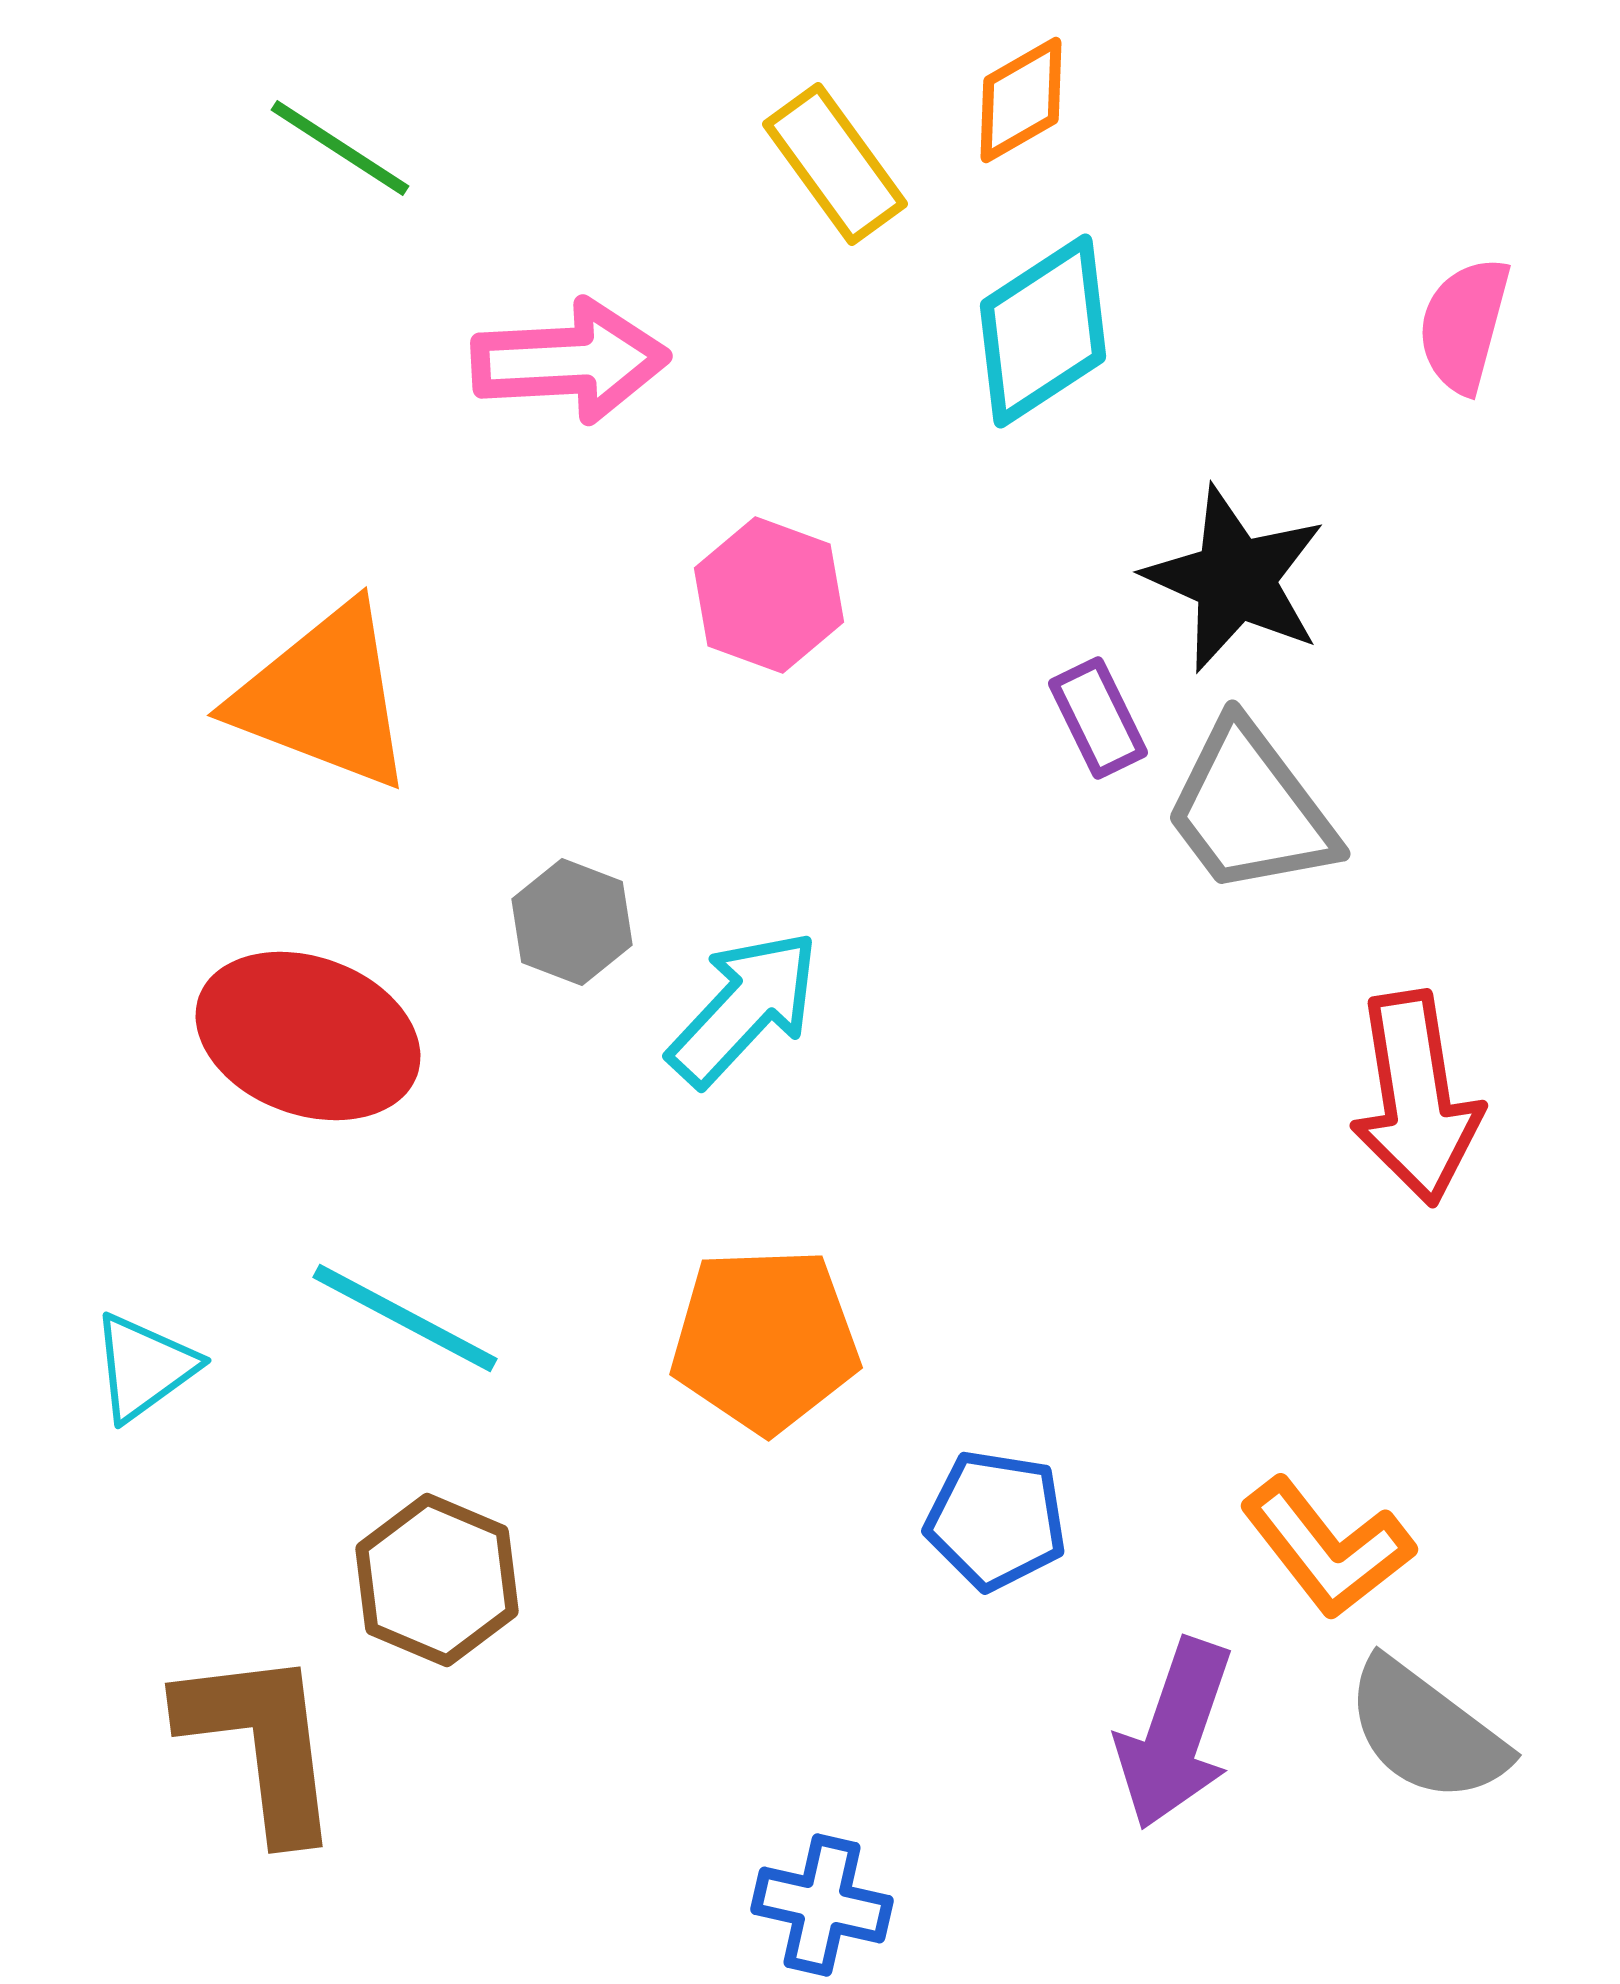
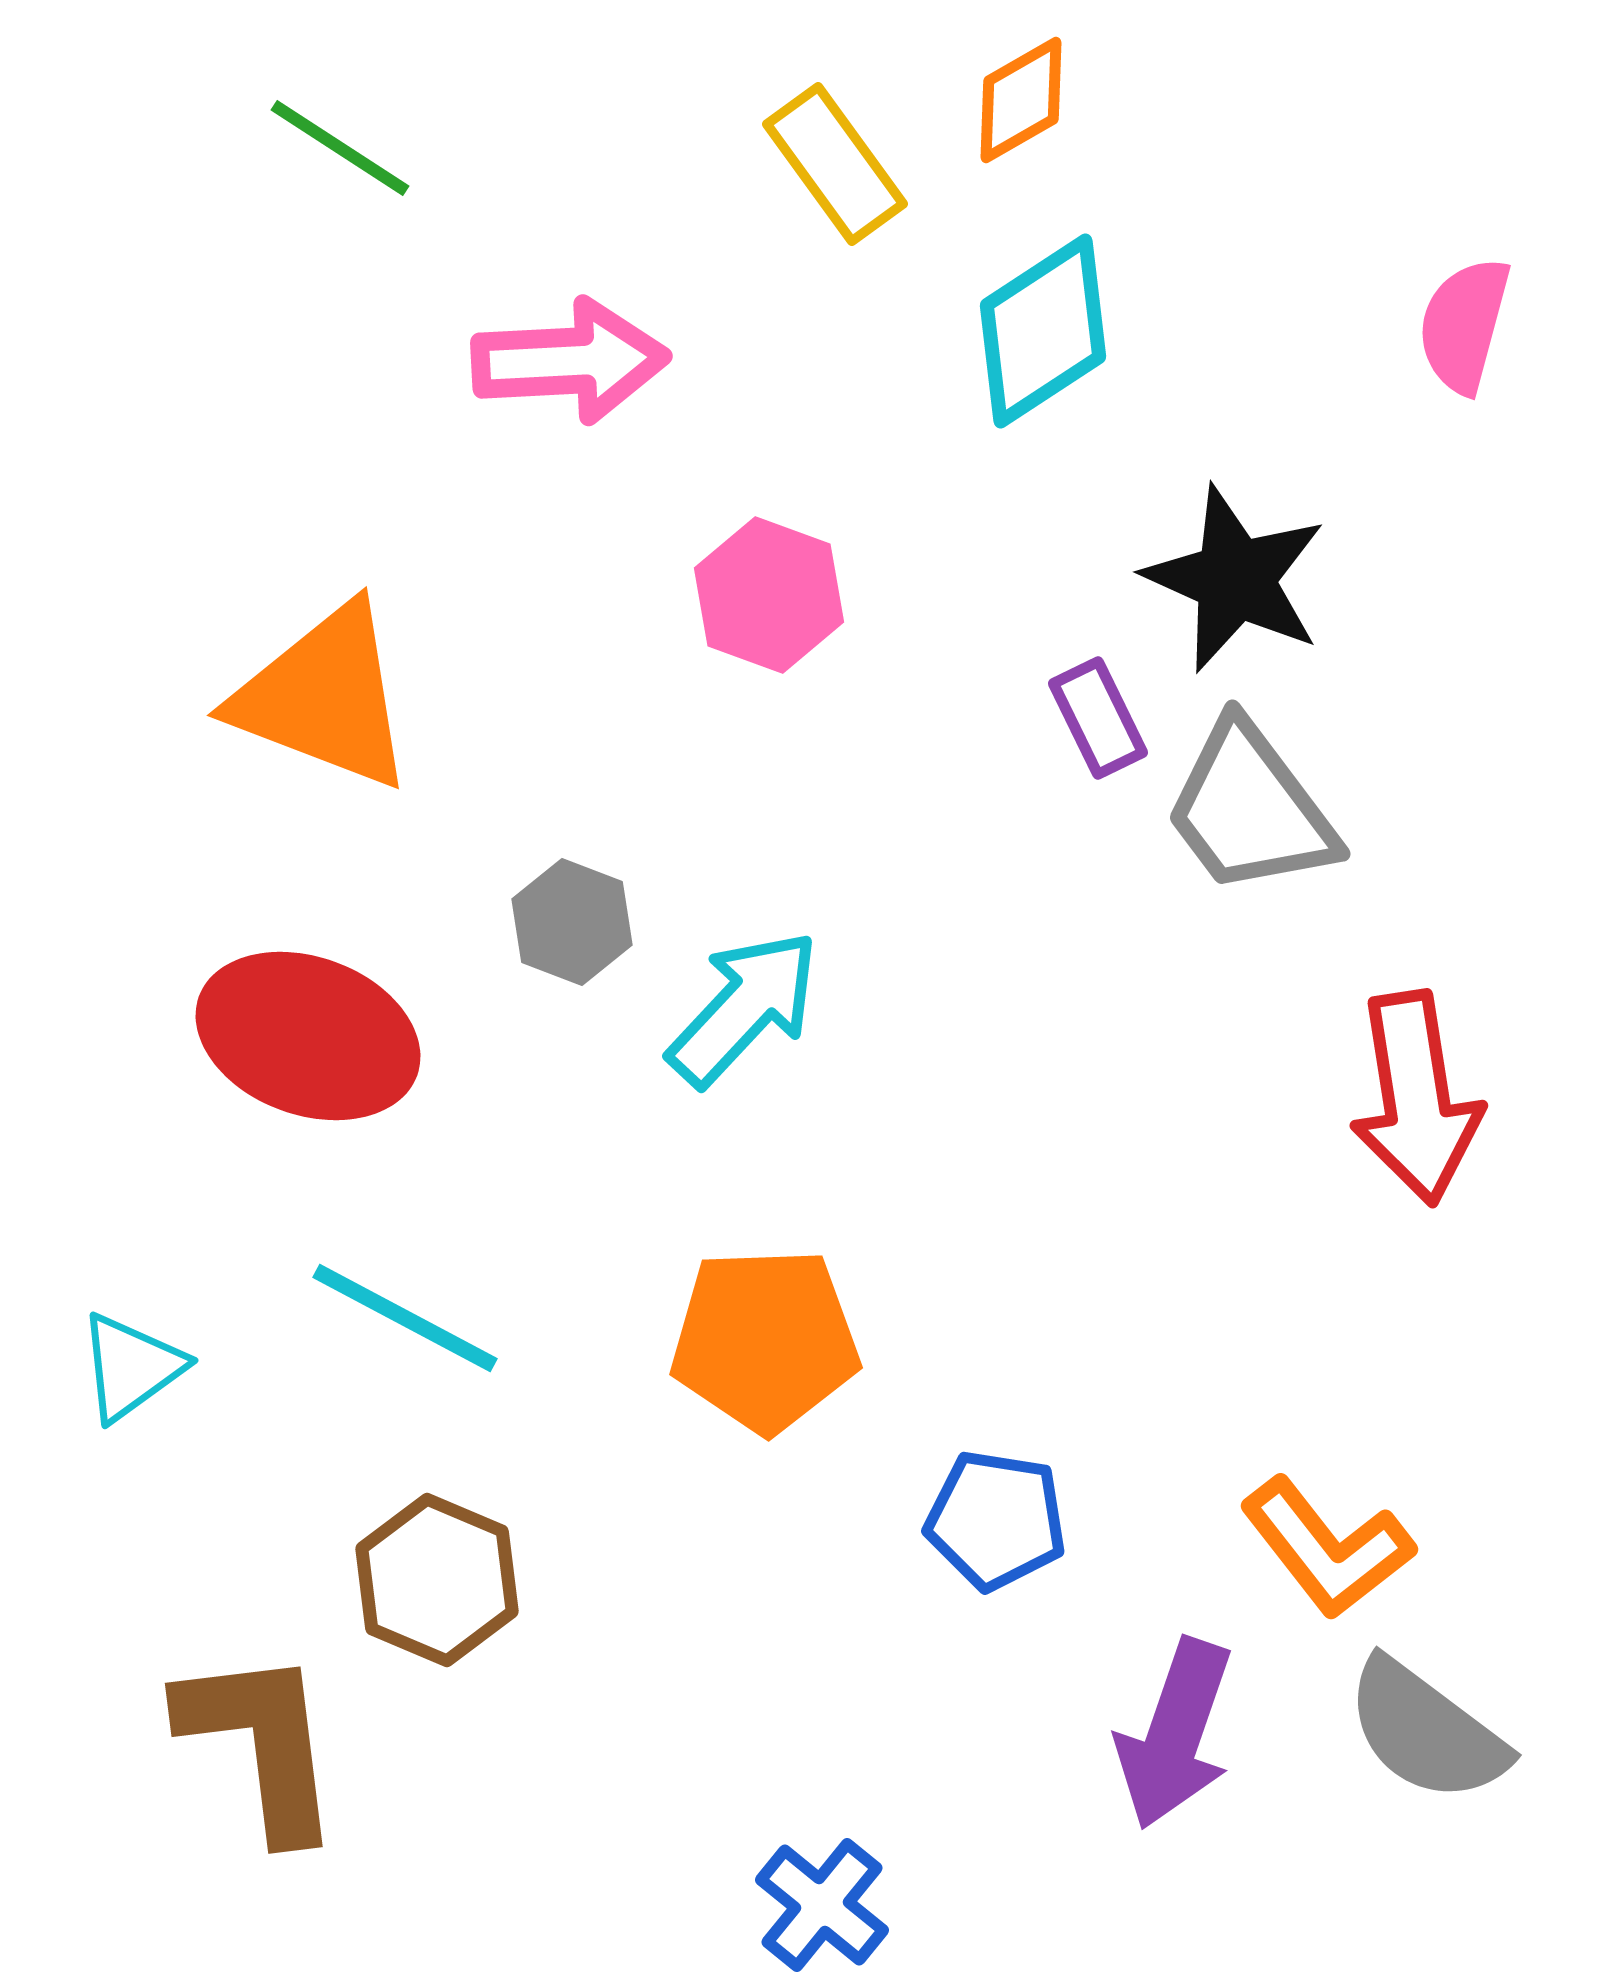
cyan triangle: moved 13 px left
blue cross: rotated 26 degrees clockwise
